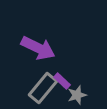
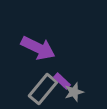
gray rectangle: moved 1 px down
gray star: moved 3 px left, 3 px up
